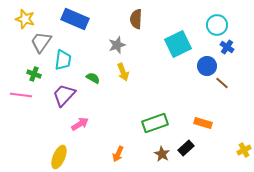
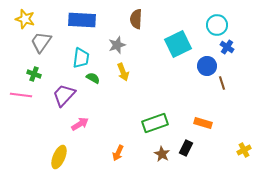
blue rectangle: moved 7 px right, 1 px down; rotated 20 degrees counterclockwise
cyan trapezoid: moved 18 px right, 2 px up
brown line: rotated 32 degrees clockwise
black rectangle: rotated 21 degrees counterclockwise
orange arrow: moved 1 px up
